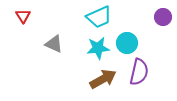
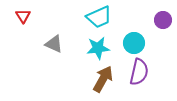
purple circle: moved 3 px down
cyan circle: moved 7 px right
brown arrow: rotated 32 degrees counterclockwise
